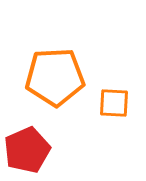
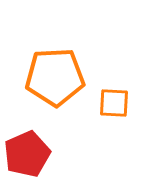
red pentagon: moved 4 px down
